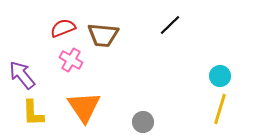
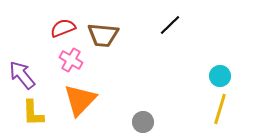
orange triangle: moved 4 px left, 7 px up; rotated 18 degrees clockwise
